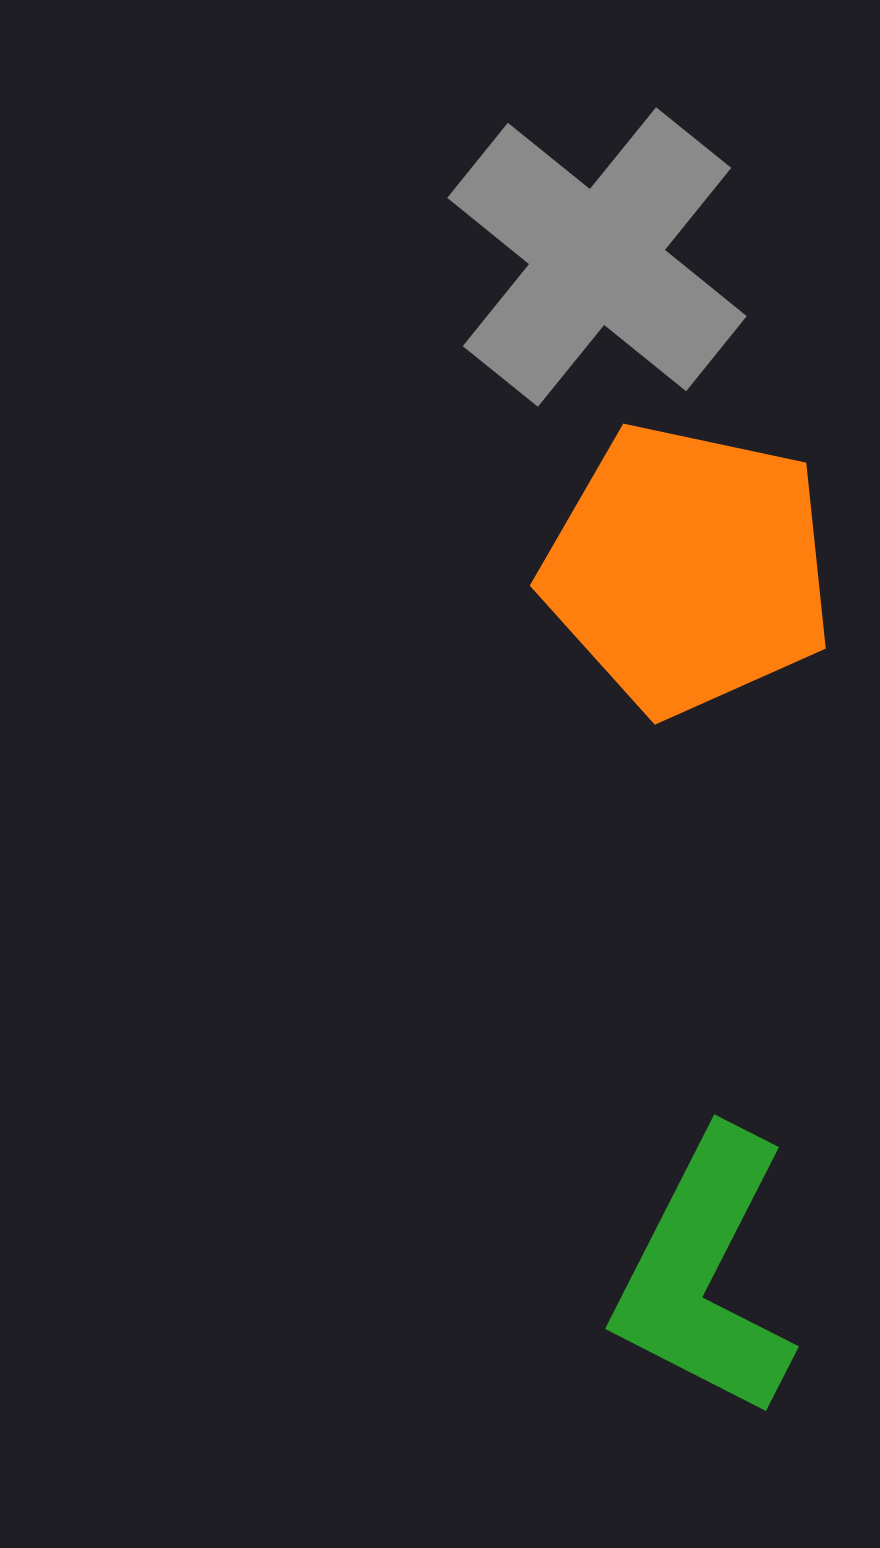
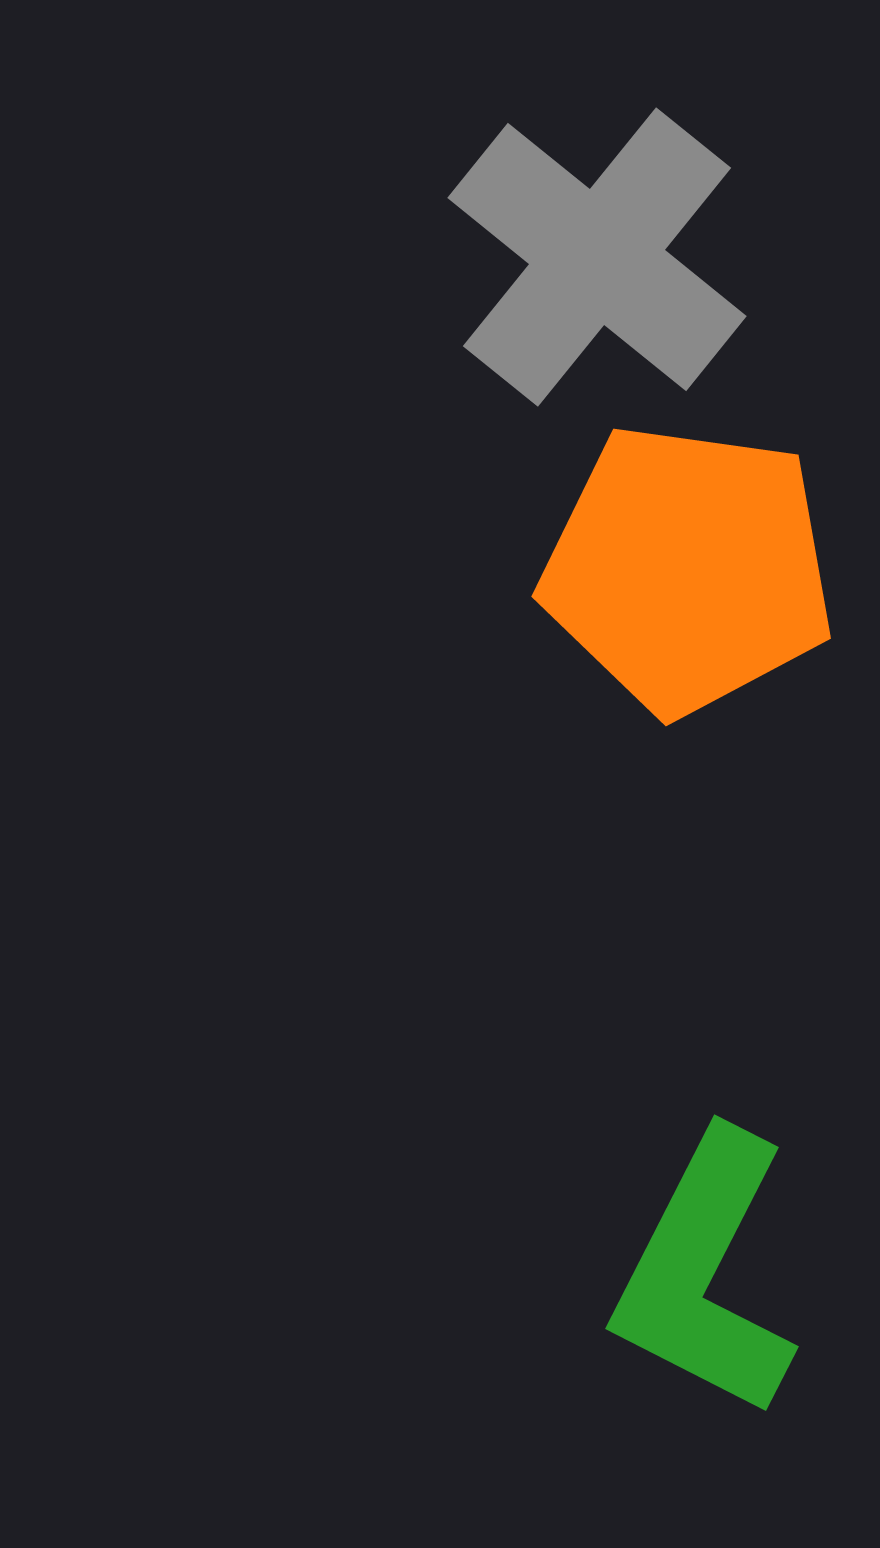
orange pentagon: rotated 4 degrees counterclockwise
